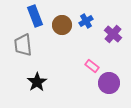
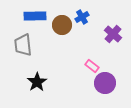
blue rectangle: rotated 70 degrees counterclockwise
blue cross: moved 4 px left, 4 px up
purple circle: moved 4 px left
